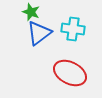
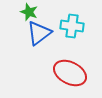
green star: moved 2 px left
cyan cross: moved 1 px left, 3 px up
